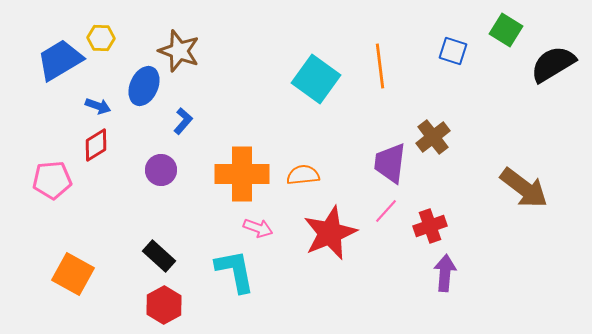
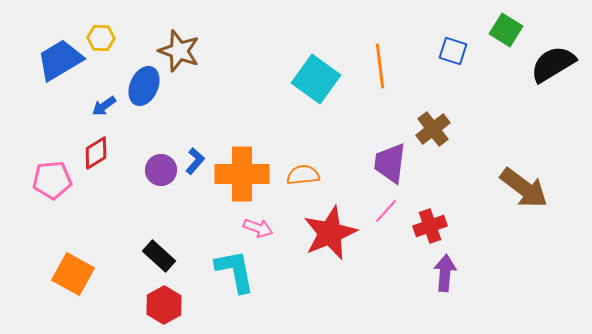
blue arrow: moved 6 px right; rotated 125 degrees clockwise
blue L-shape: moved 12 px right, 40 px down
brown cross: moved 8 px up
red diamond: moved 8 px down
